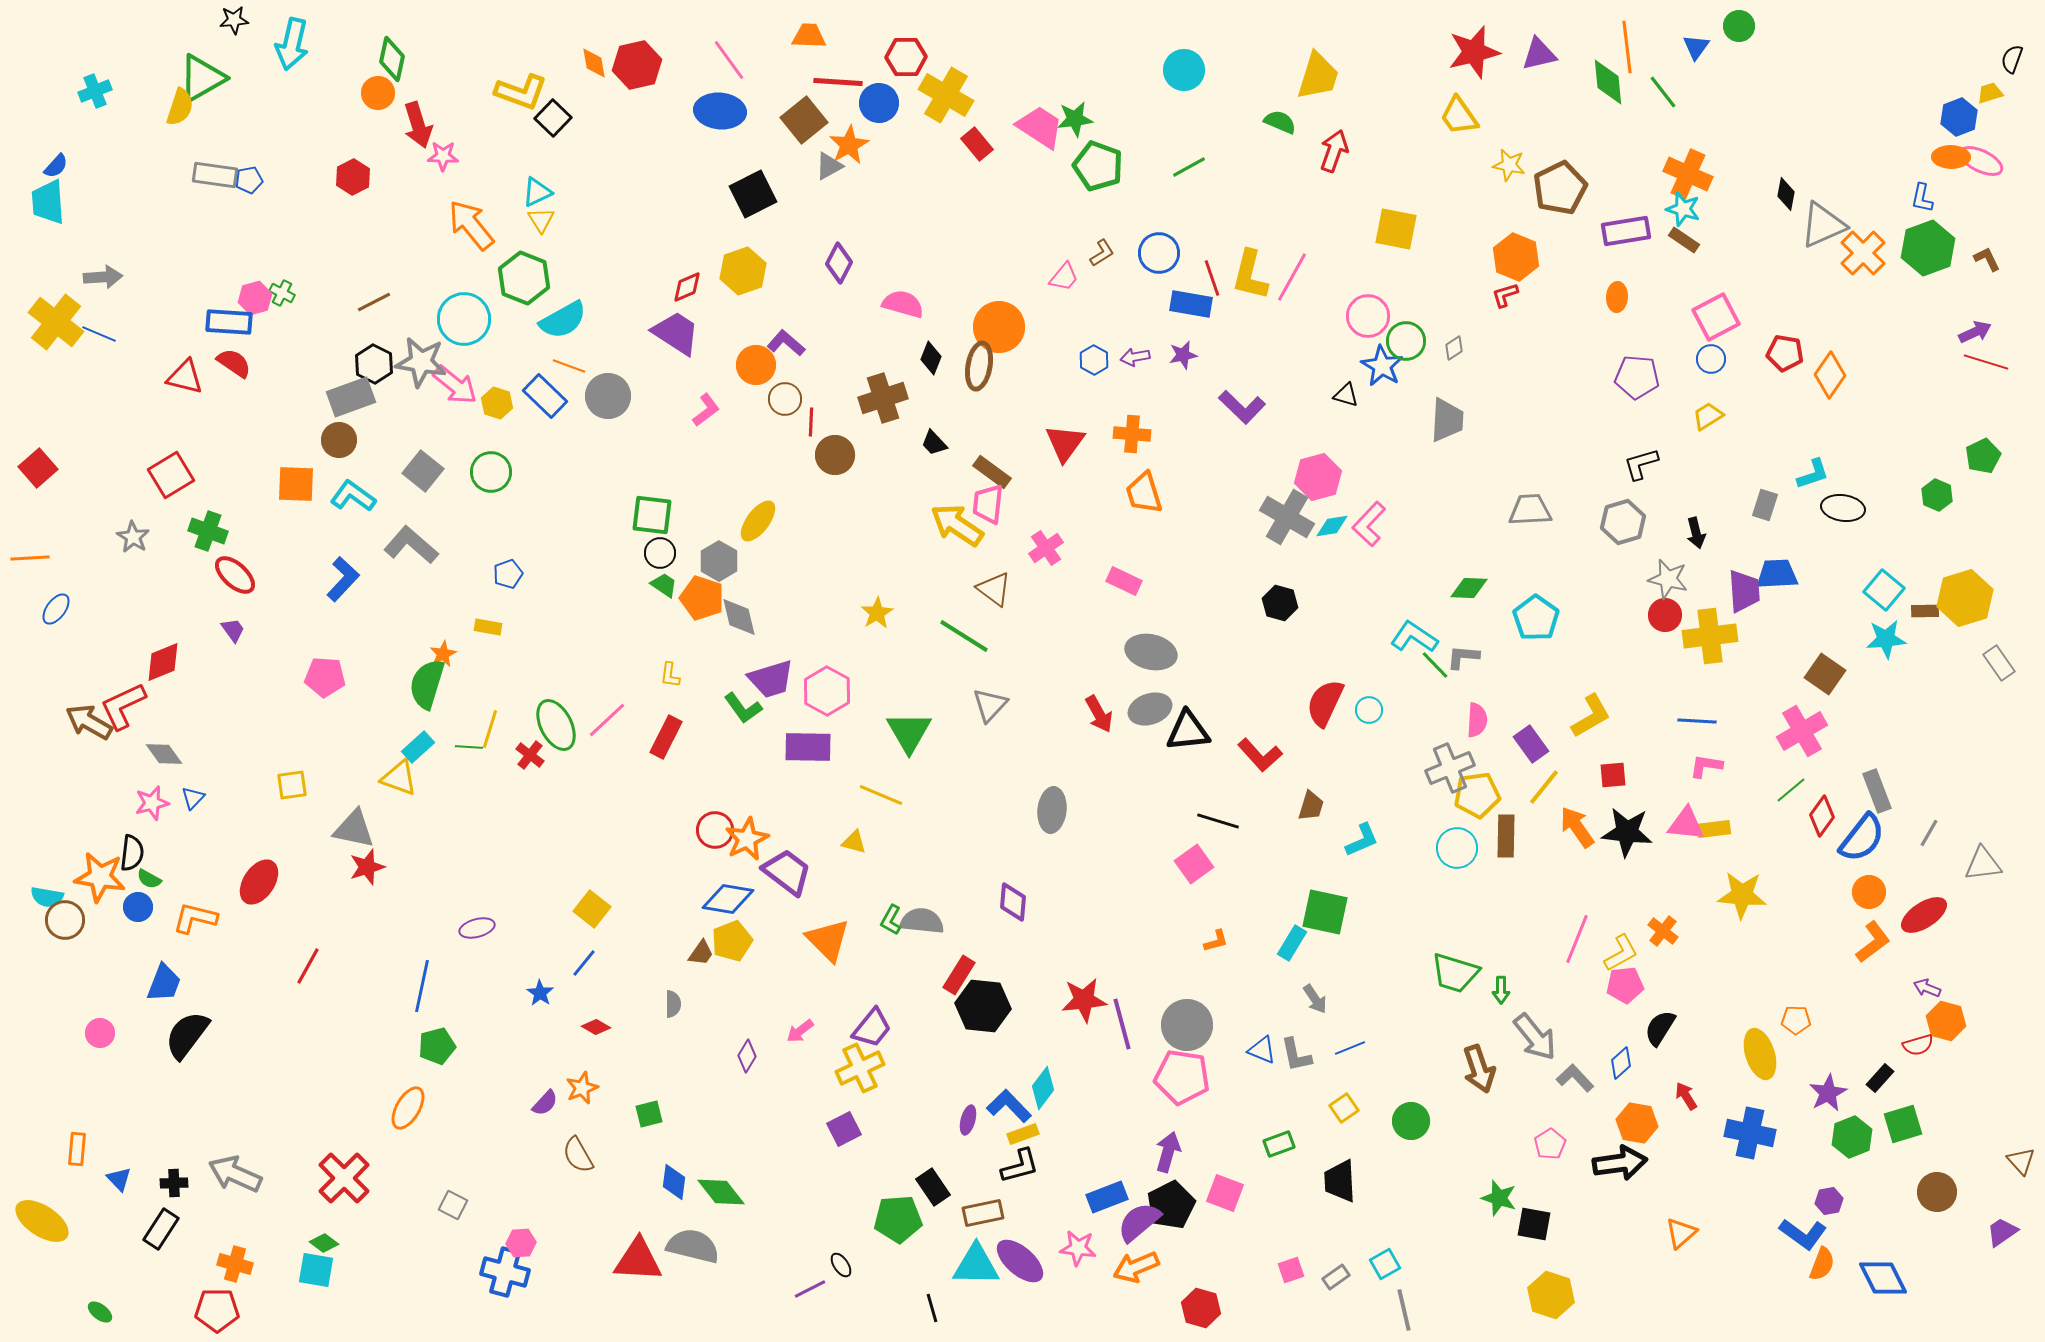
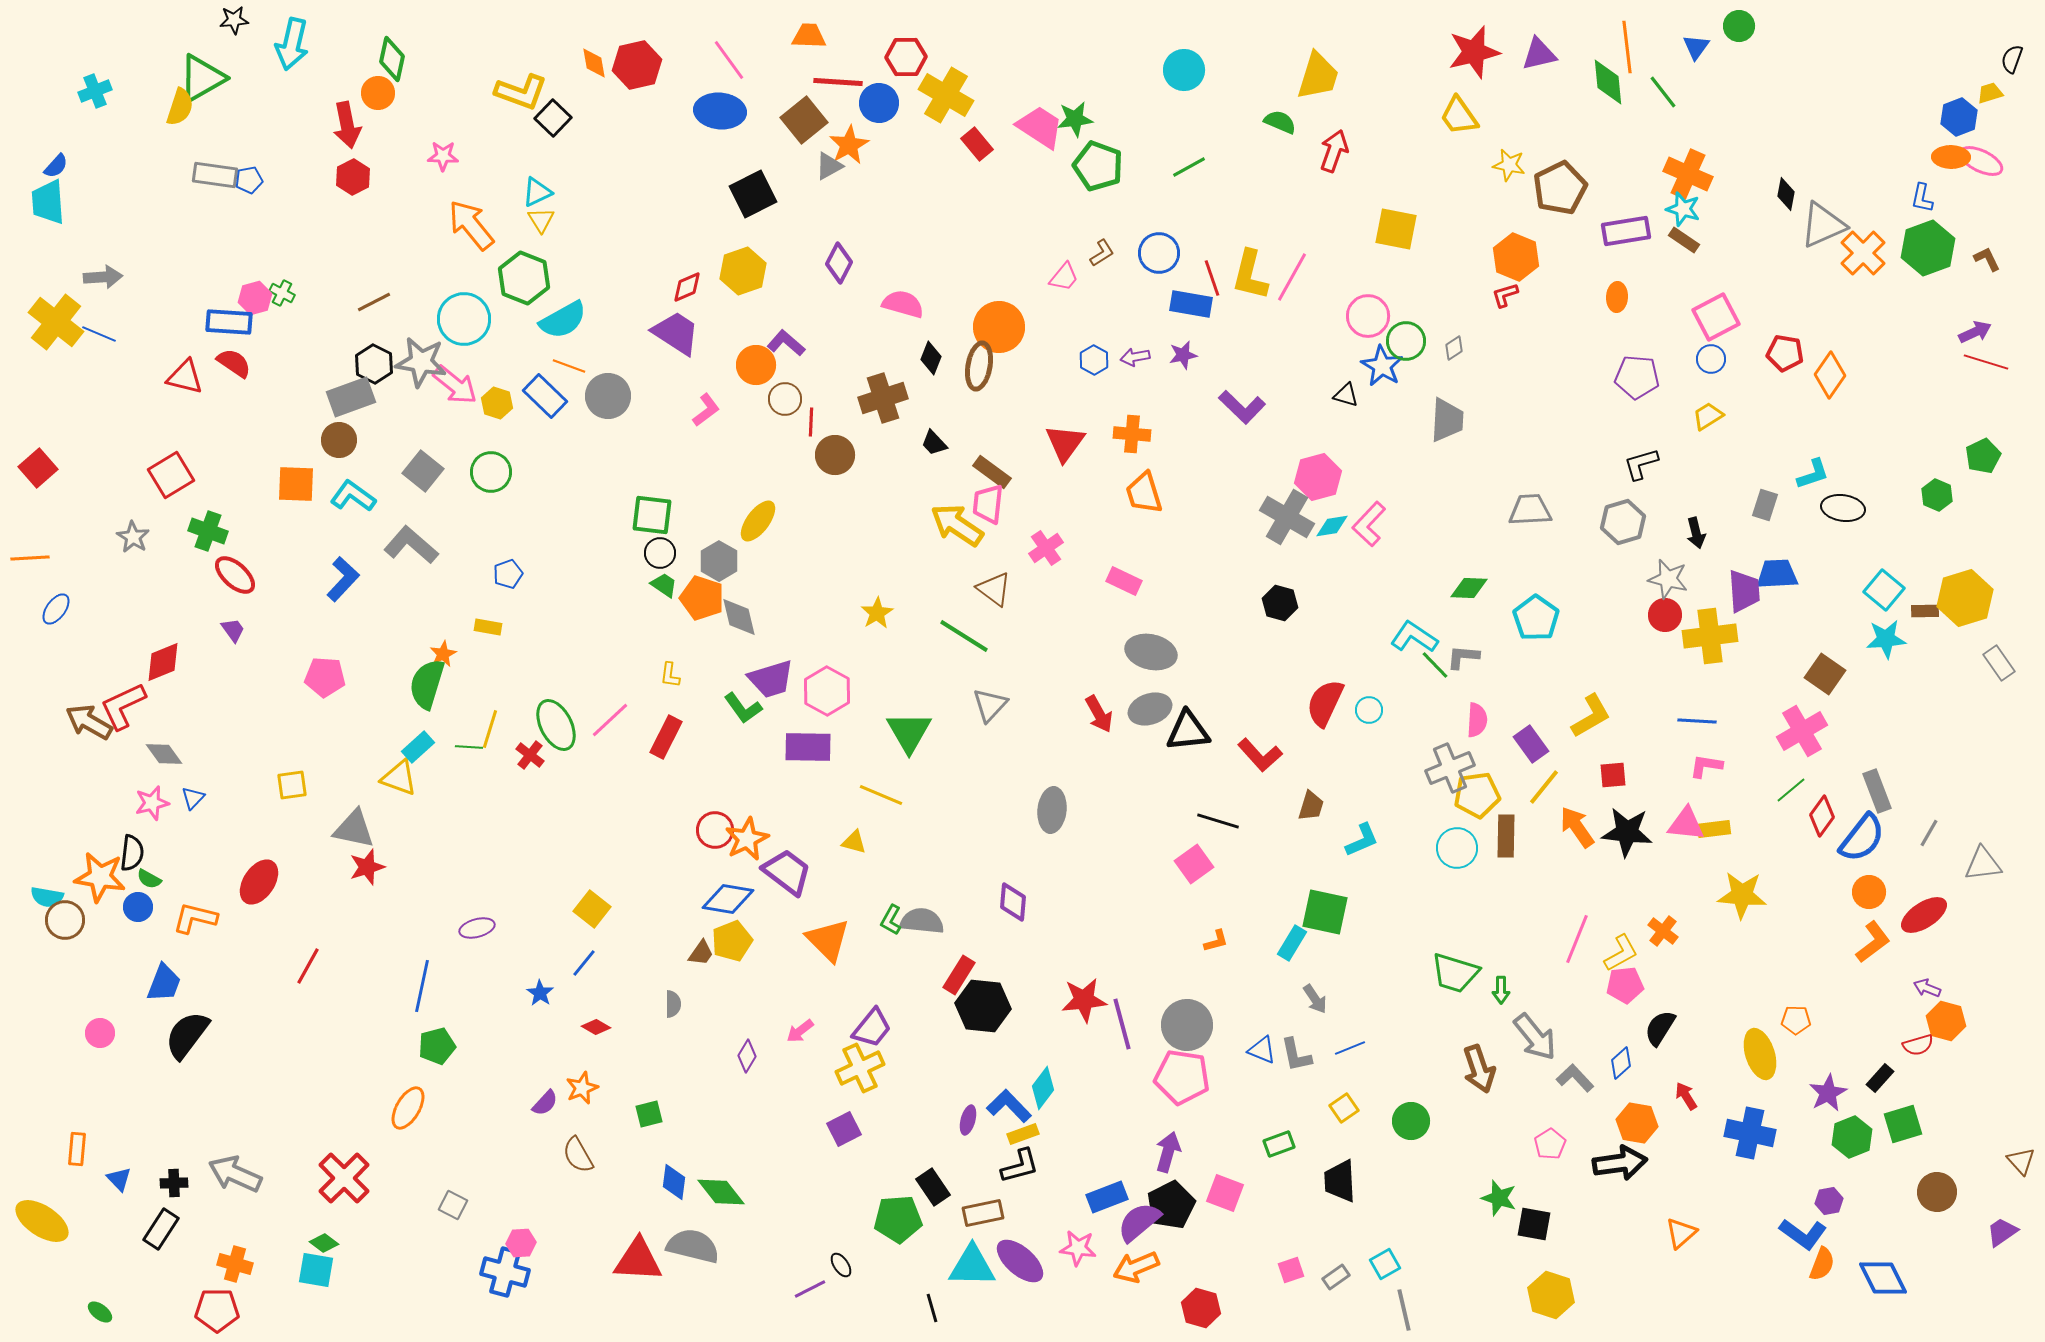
red arrow at (418, 125): moved 71 px left; rotated 6 degrees clockwise
pink line at (607, 720): moved 3 px right
cyan triangle at (976, 1265): moved 4 px left, 1 px down
